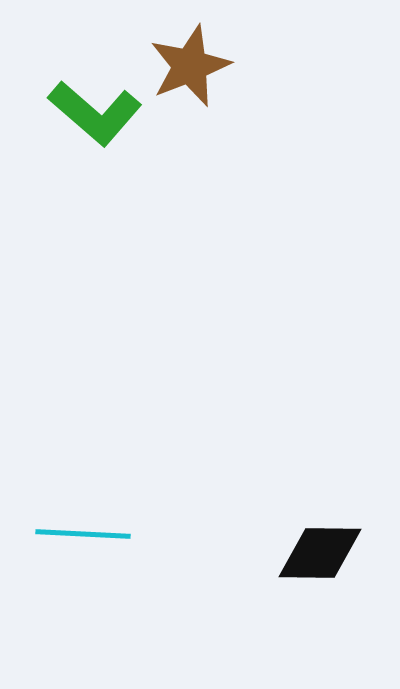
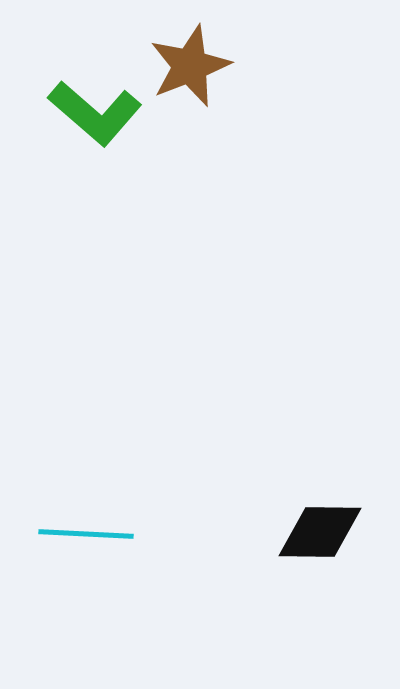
cyan line: moved 3 px right
black diamond: moved 21 px up
